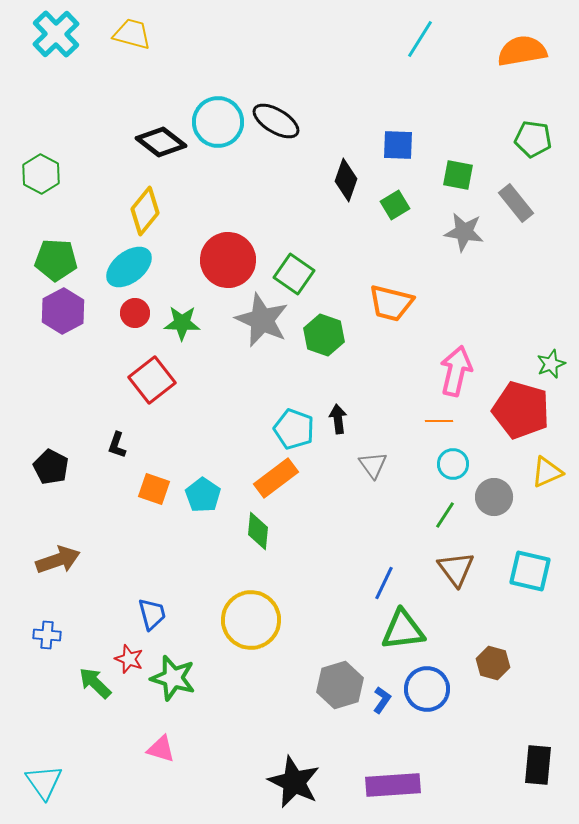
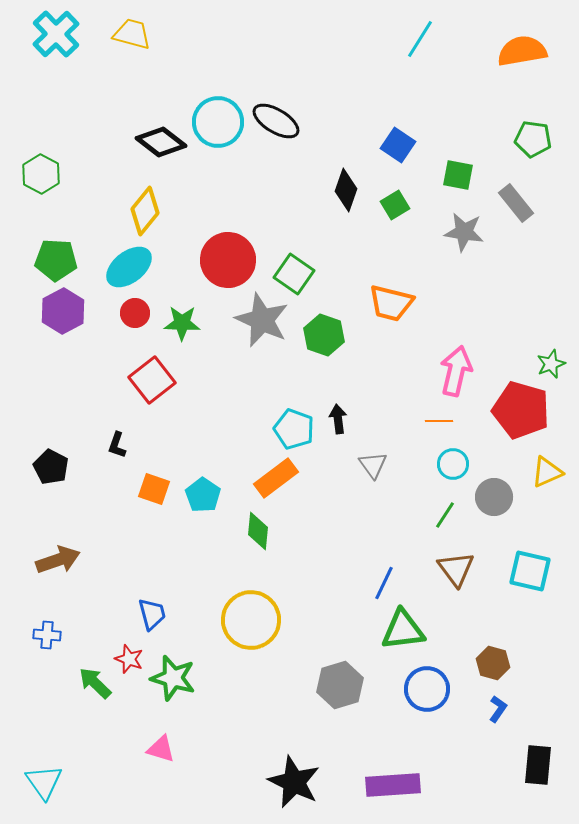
blue square at (398, 145): rotated 32 degrees clockwise
black diamond at (346, 180): moved 10 px down
blue L-shape at (382, 700): moved 116 px right, 9 px down
